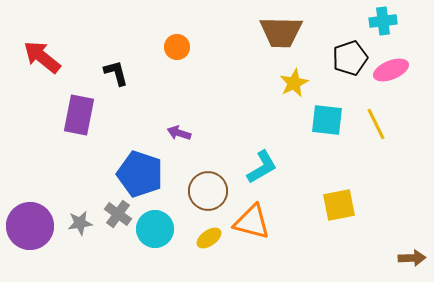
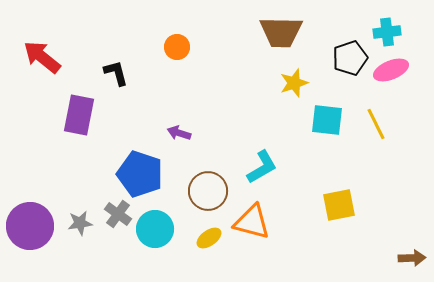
cyan cross: moved 4 px right, 11 px down
yellow star: rotated 8 degrees clockwise
